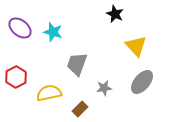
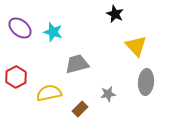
gray trapezoid: rotated 55 degrees clockwise
gray ellipse: moved 4 px right; rotated 35 degrees counterclockwise
gray star: moved 4 px right, 6 px down
